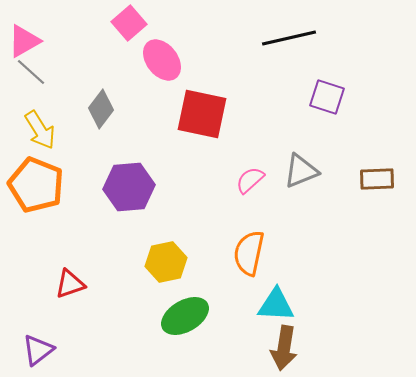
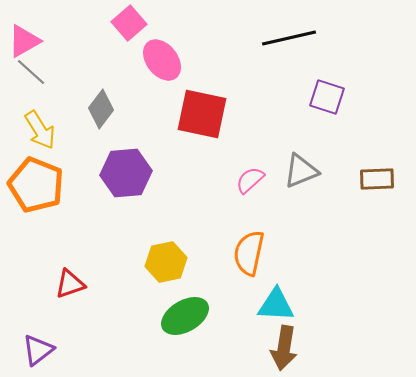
purple hexagon: moved 3 px left, 14 px up
